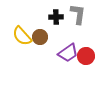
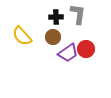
brown circle: moved 13 px right
red circle: moved 7 px up
